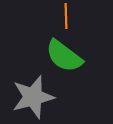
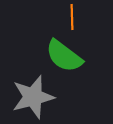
orange line: moved 6 px right, 1 px down
